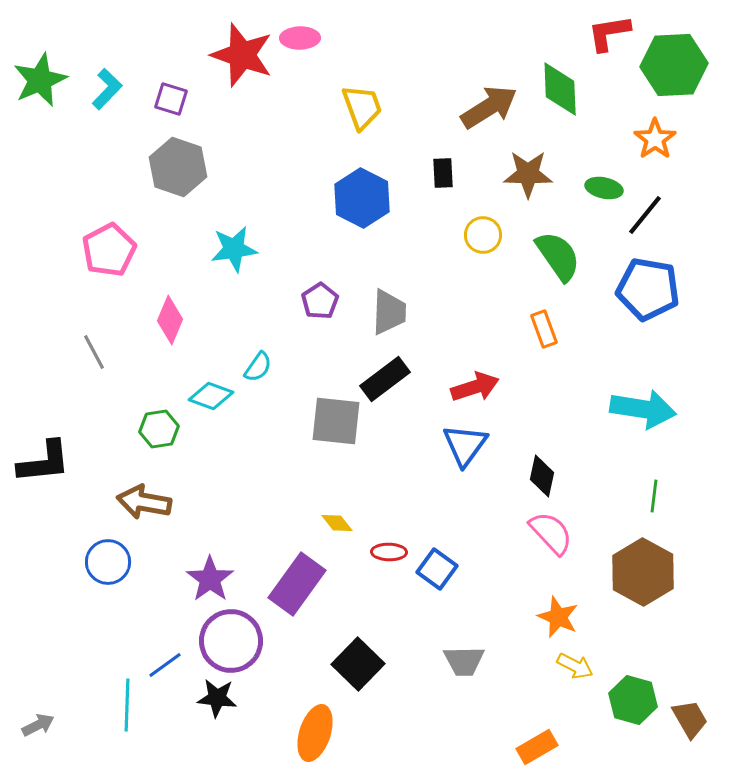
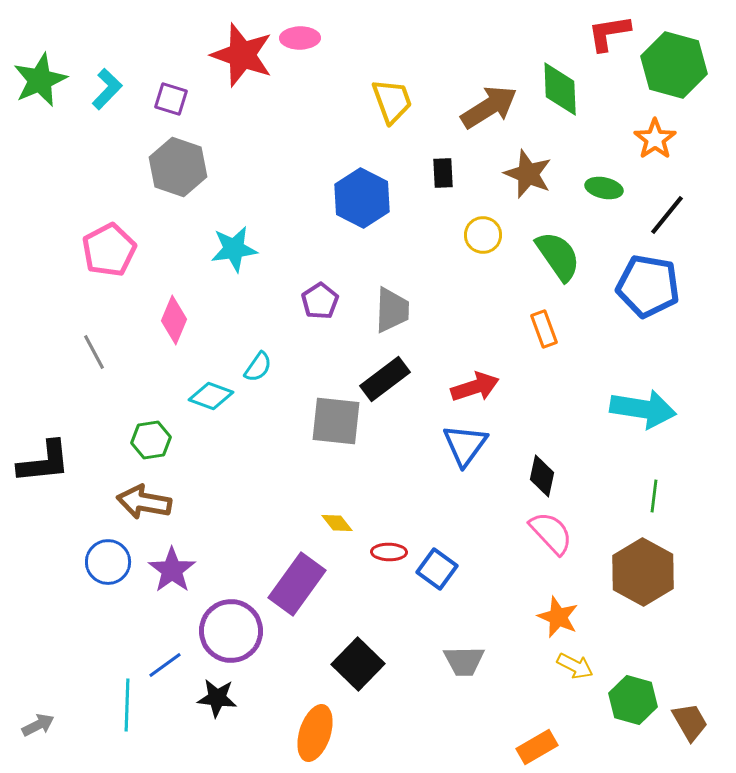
green hexagon at (674, 65): rotated 18 degrees clockwise
yellow trapezoid at (362, 107): moved 30 px right, 6 px up
brown star at (528, 174): rotated 21 degrees clockwise
black line at (645, 215): moved 22 px right
blue pentagon at (648, 289): moved 3 px up
gray trapezoid at (389, 312): moved 3 px right, 2 px up
pink diamond at (170, 320): moved 4 px right
green hexagon at (159, 429): moved 8 px left, 11 px down
purple star at (210, 579): moved 38 px left, 9 px up
purple circle at (231, 641): moved 10 px up
brown trapezoid at (690, 719): moved 3 px down
